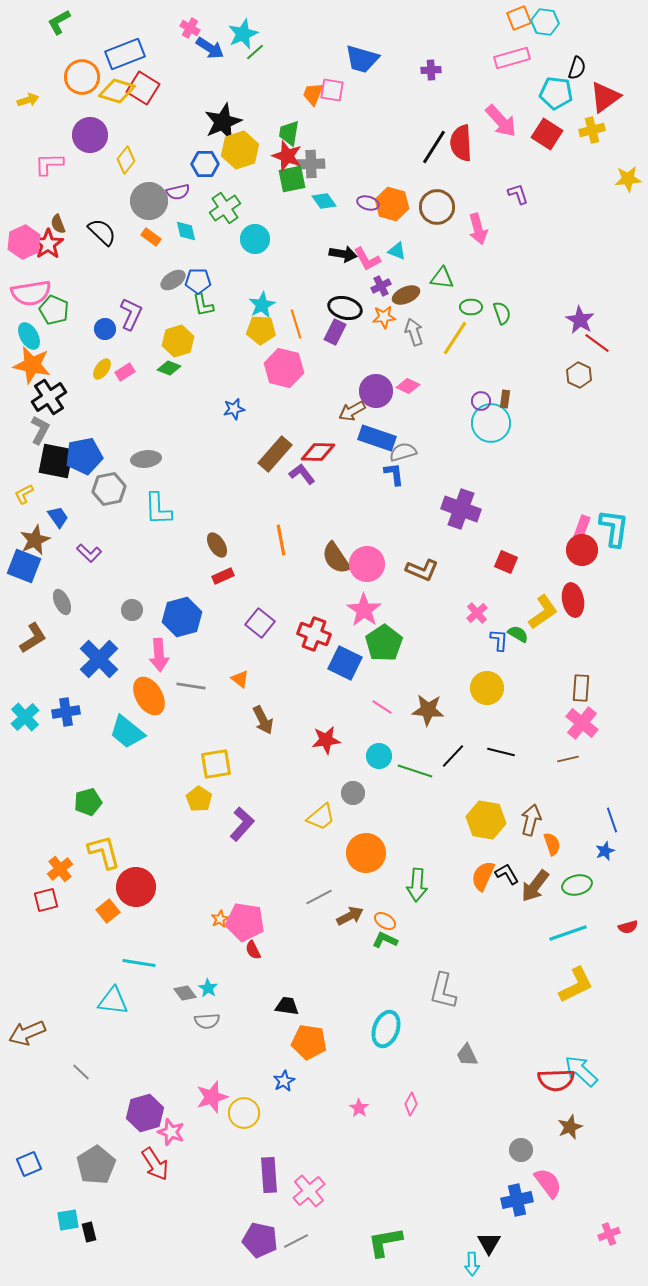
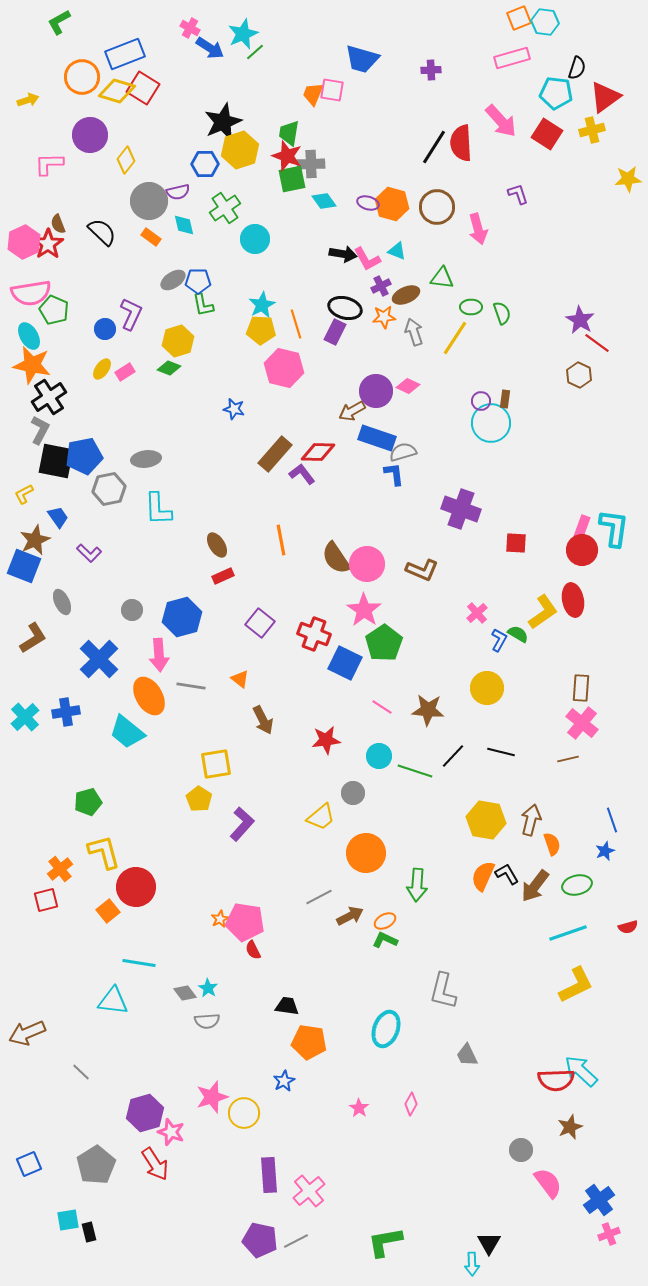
cyan diamond at (186, 231): moved 2 px left, 6 px up
blue star at (234, 409): rotated 25 degrees clockwise
red square at (506, 562): moved 10 px right, 19 px up; rotated 20 degrees counterclockwise
blue L-shape at (499, 640): rotated 25 degrees clockwise
orange ellipse at (385, 921): rotated 60 degrees counterclockwise
blue cross at (517, 1200): moved 82 px right; rotated 24 degrees counterclockwise
